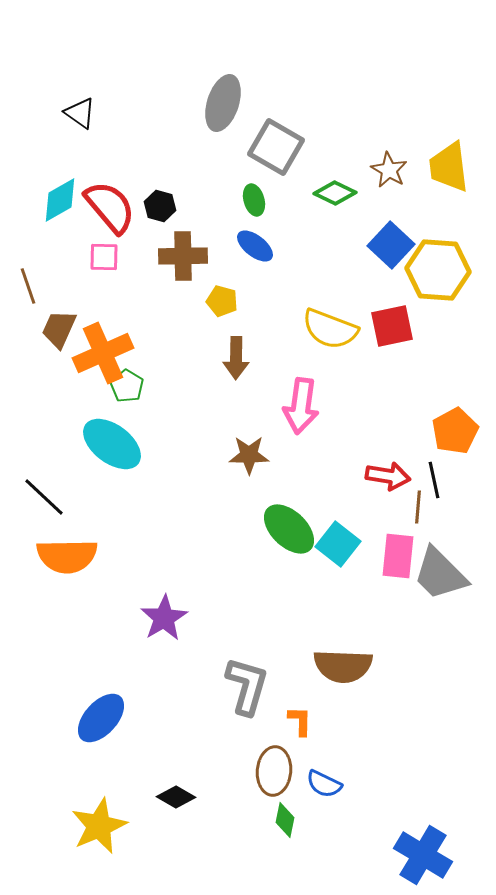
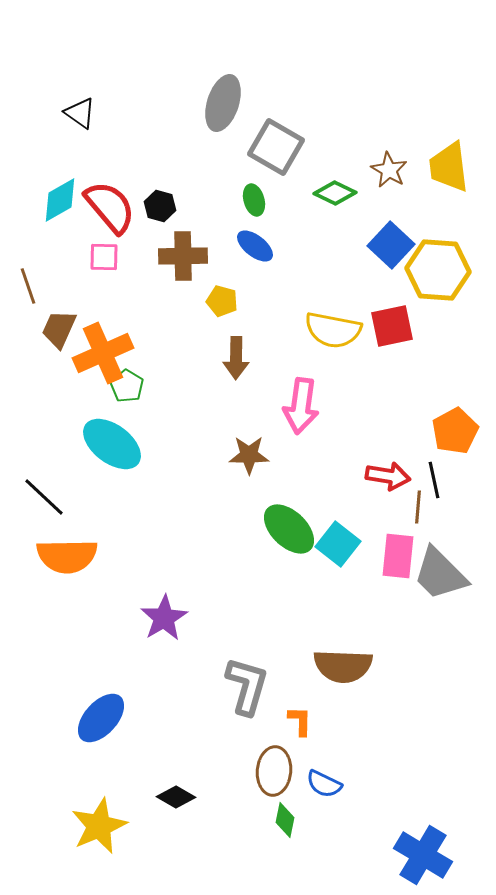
yellow semicircle at (330, 329): moved 3 px right, 1 px down; rotated 10 degrees counterclockwise
